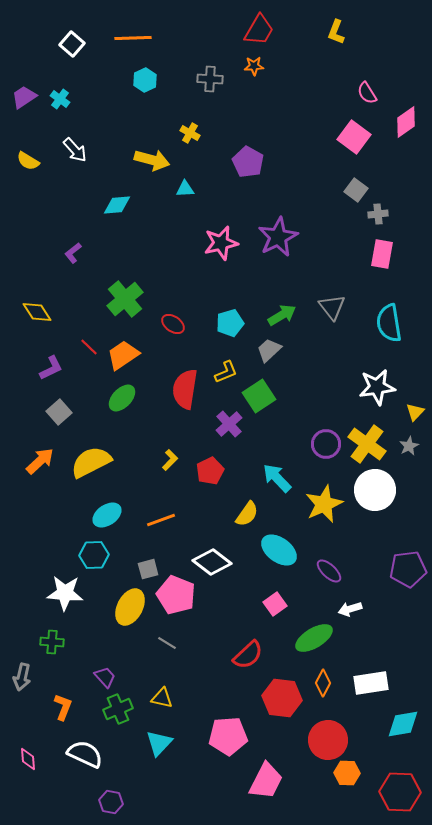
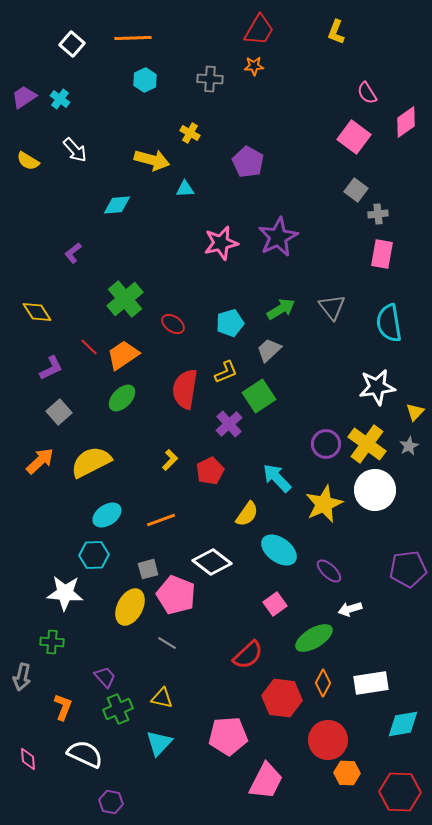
green arrow at (282, 315): moved 1 px left, 6 px up
